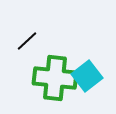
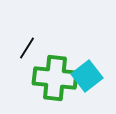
black line: moved 7 px down; rotated 15 degrees counterclockwise
